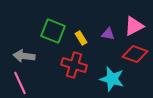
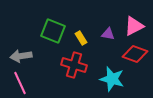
gray arrow: moved 3 px left; rotated 15 degrees counterclockwise
